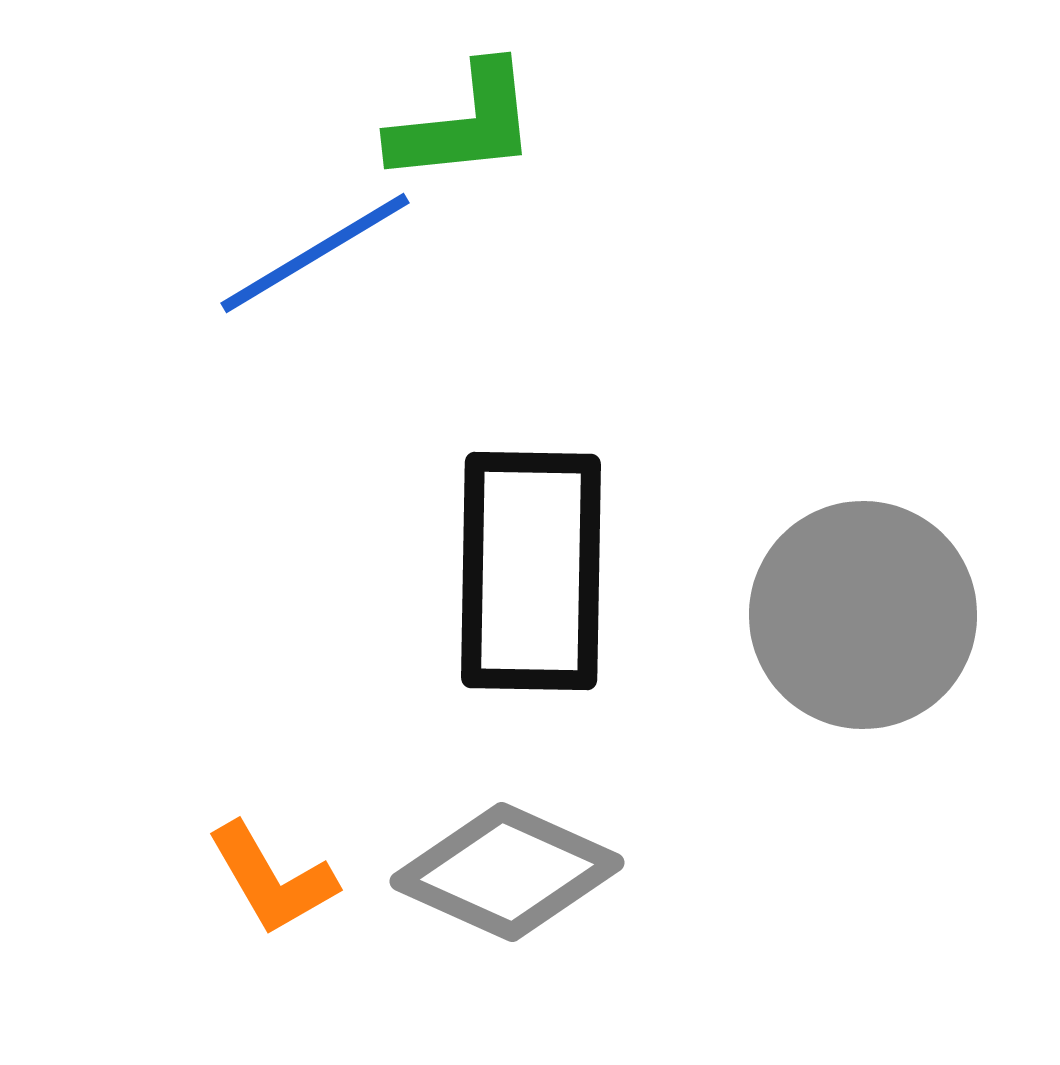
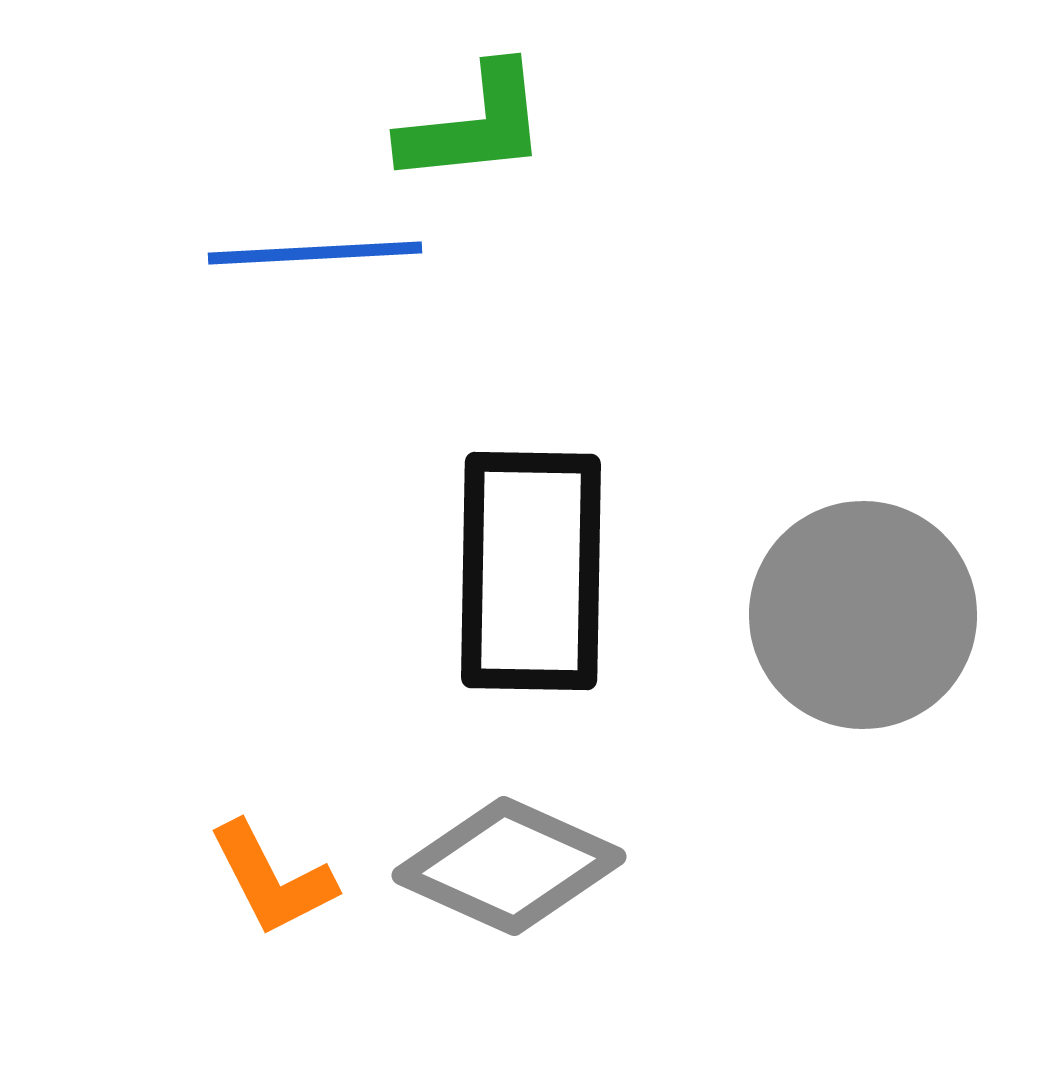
green L-shape: moved 10 px right, 1 px down
blue line: rotated 28 degrees clockwise
gray diamond: moved 2 px right, 6 px up
orange L-shape: rotated 3 degrees clockwise
